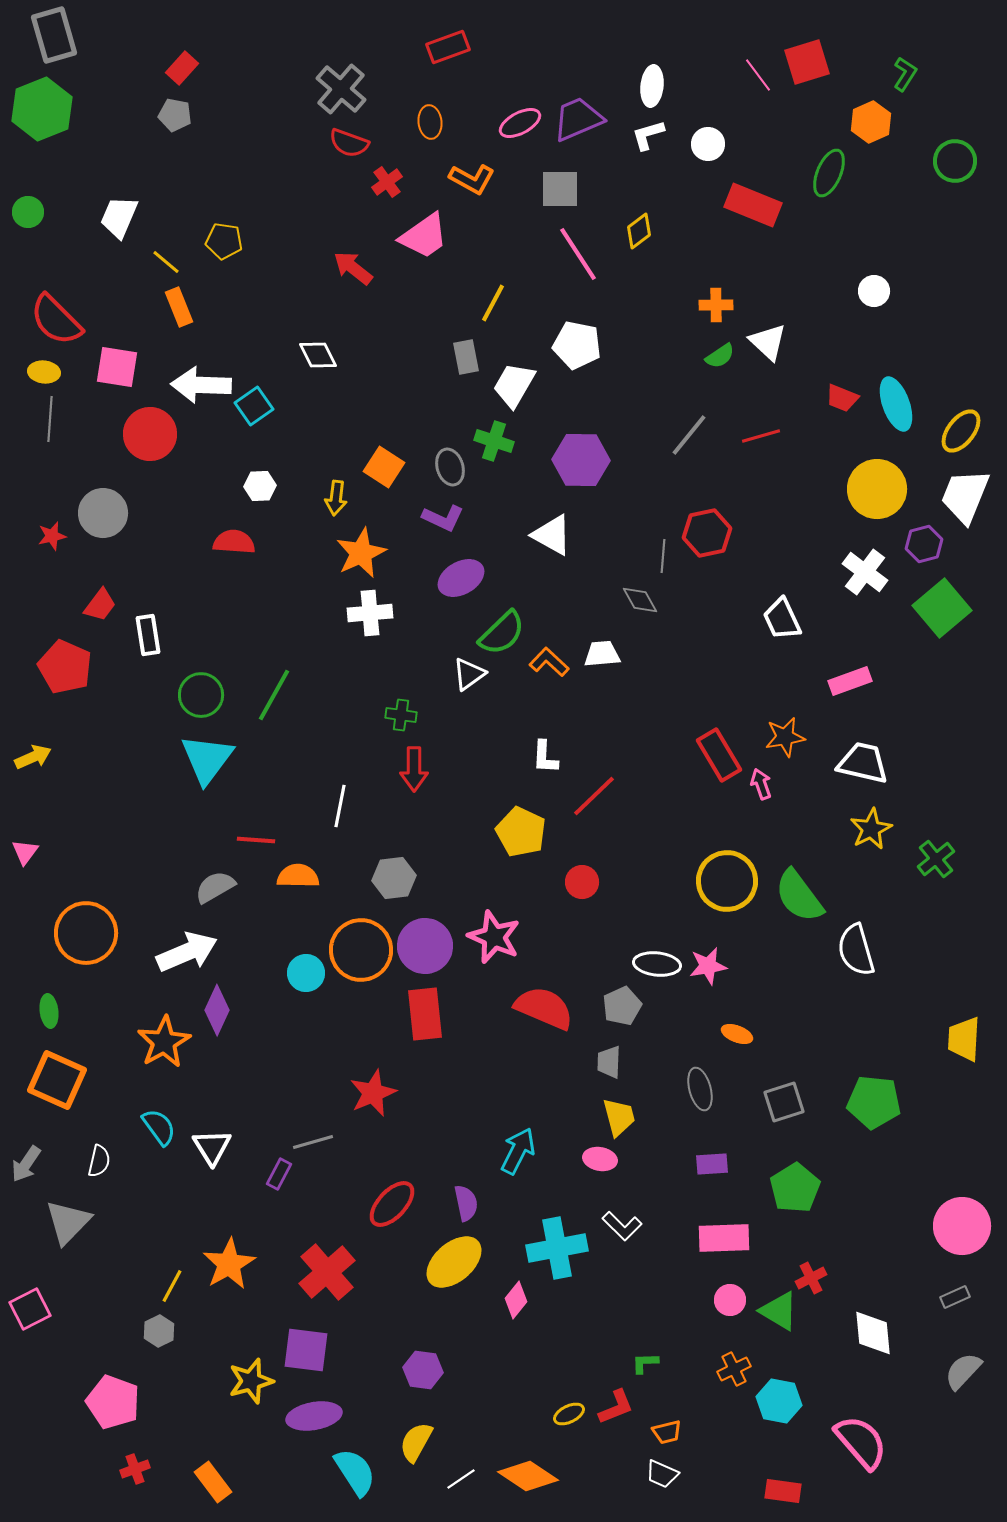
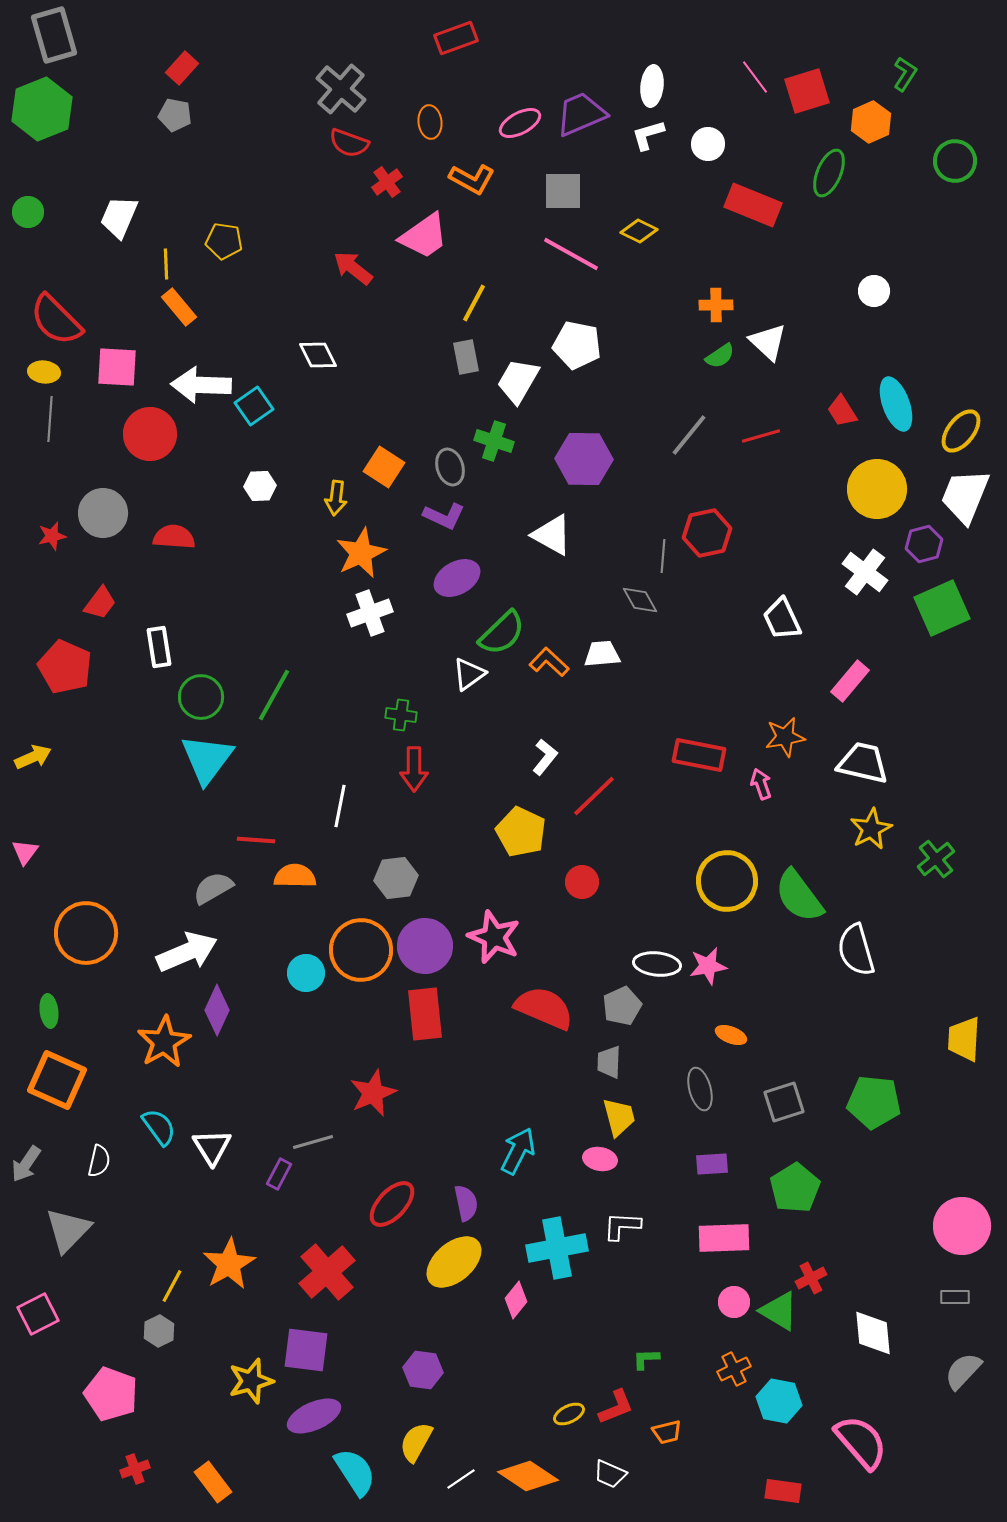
red rectangle at (448, 47): moved 8 px right, 9 px up
red square at (807, 62): moved 29 px down
pink line at (758, 75): moved 3 px left, 2 px down
purple trapezoid at (578, 119): moved 3 px right, 5 px up
gray square at (560, 189): moved 3 px right, 2 px down
yellow diamond at (639, 231): rotated 63 degrees clockwise
pink line at (578, 254): moved 7 px left; rotated 28 degrees counterclockwise
yellow line at (166, 262): moved 2 px down; rotated 48 degrees clockwise
yellow line at (493, 303): moved 19 px left
orange rectangle at (179, 307): rotated 18 degrees counterclockwise
pink square at (117, 367): rotated 6 degrees counterclockwise
white trapezoid at (514, 385): moved 4 px right, 4 px up
red trapezoid at (842, 398): moved 13 px down; rotated 36 degrees clockwise
purple hexagon at (581, 460): moved 3 px right, 1 px up
purple L-shape at (443, 518): moved 1 px right, 2 px up
red semicircle at (234, 542): moved 60 px left, 5 px up
purple ellipse at (461, 578): moved 4 px left
red trapezoid at (100, 605): moved 2 px up
green square at (942, 608): rotated 16 degrees clockwise
white cross at (370, 613): rotated 15 degrees counterclockwise
white rectangle at (148, 635): moved 11 px right, 12 px down
pink rectangle at (850, 681): rotated 30 degrees counterclockwise
green circle at (201, 695): moved 2 px down
red rectangle at (719, 755): moved 20 px left; rotated 48 degrees counterclockwise
white L-shape at (545, 757): rotated 144 degrees counterclockwise
orange semicircle at (298, 876): moved 3 px left
gray hexagon at (394, 878): moved 2 px right
gray semicircle at (215, 887): moved 2 px left, 1 px down
orange ellipse at (737, 1034): moved 6 px left, 1 px down
gray triangle at (68, 1222): moved 8 px down
white L-shape at (622, 1226): rotated 138 degrees clockwise
gray rectangle at (955, 1297): rotated 24 degrees clockwise
pink circle at (730, 1300): moved 4 px right, 2 px down
pink square at (30, 1309): moved 8 px right, 5 px down
green L-shape at (645, 1363): moved 1 px right, 4 px up
pink pentagon at (113, 1402): moved 2 px left, 8 px up
purple ellipse at (314, 1416): rotated 14 degrees counterclockwise
white trapezoid at (662, 1474): moved 52 px left
